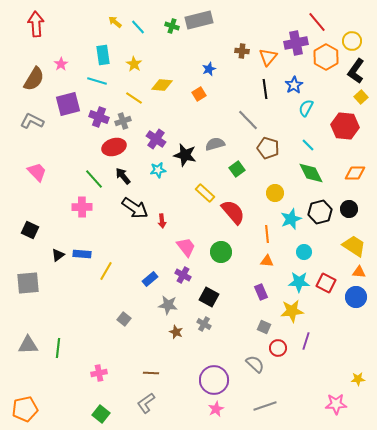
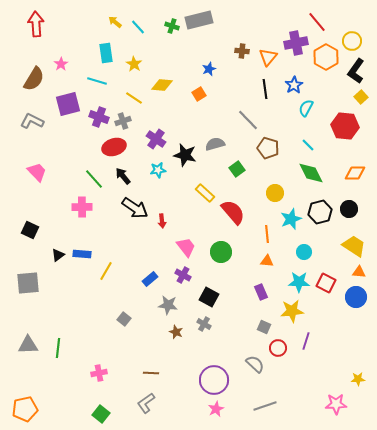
cyan rectangle at (103, 55): moved 3 px right, 2 px up
